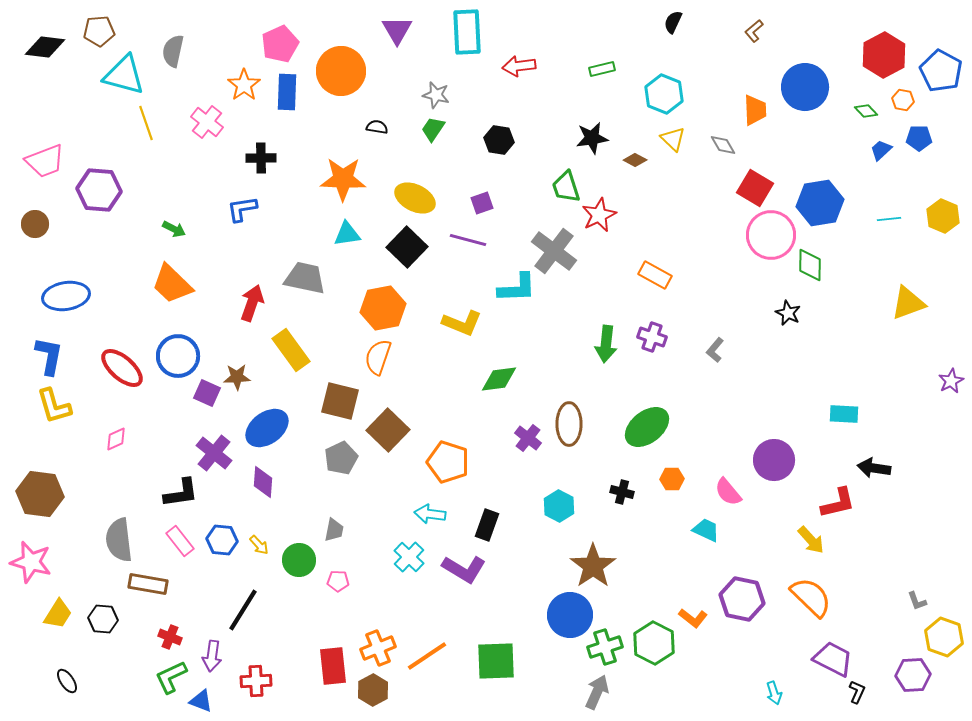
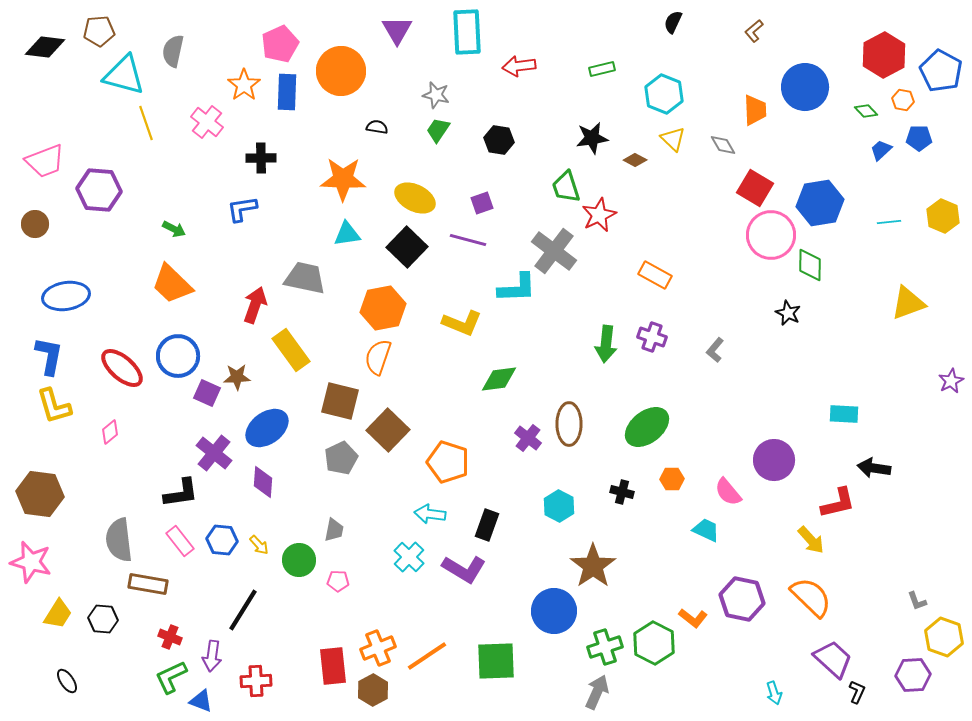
green trapezoid at (433, 129): moved 5 px right, 1 px down
cyan line at (889, 219): moved 3 px down
red arrow at (252, 303): moved 3 px right, 2 px down
pink diamond at (116, 439): moved 6 px left, 7 px up; rotated 15 degrees counterclockwise
blue circle at (570, 615): moved 16 px left, 4 px up
purple trapezoid at (833, 659): rotated 15 degrees clockwise
